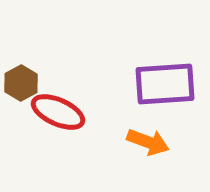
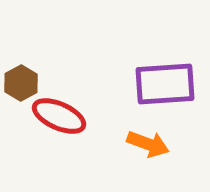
red ellipse: moved 1 px right, 4 px down
orange arrow: moved 2 px down
